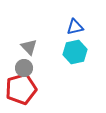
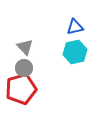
gray triangle: moved 4 px left
